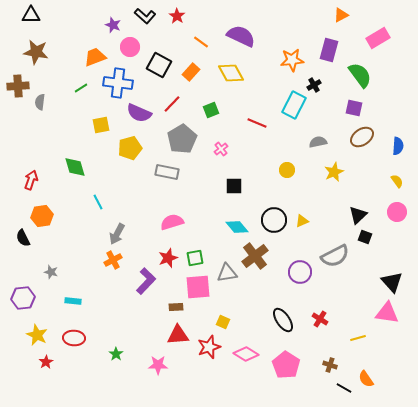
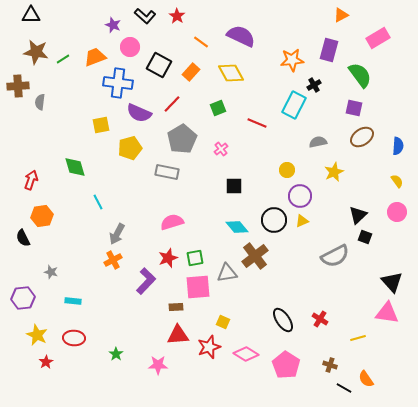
green line at (81, 88): moved 18 px left, 29 px up
green square at (211, 110): moved 7 px right, 2 px up
purple circle at (300, 272): moved 76 px up
